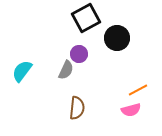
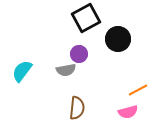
black circle: moved 1 px right, 1 px down
gray semicircle: rotated 54 degrees clockwise
pink semicircle: moved 3 px left, 2 px down
